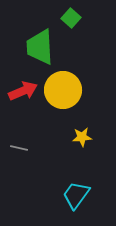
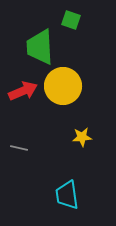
green square: moved 2 px down; rotated 24 degrees counterclockwise
yellow circle: moved 4 px up
cyan trapezoid: moved 9 px left; rotated 44 degrees counterclockwise
